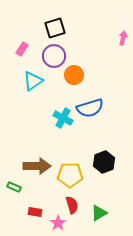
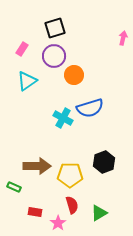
cyan triangle: moved 6 px left
